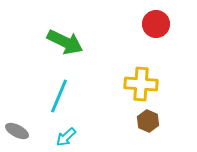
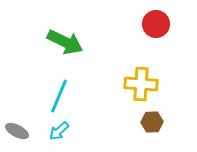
brown hexagon: moved 4 px right, 1 px down; rotated 25 degrees counterclockwise
cyan arrow: moved 7 px left, 6 px up
